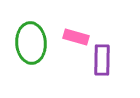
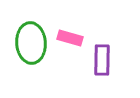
pink rectangle: moved 6 px left, 1 px down
